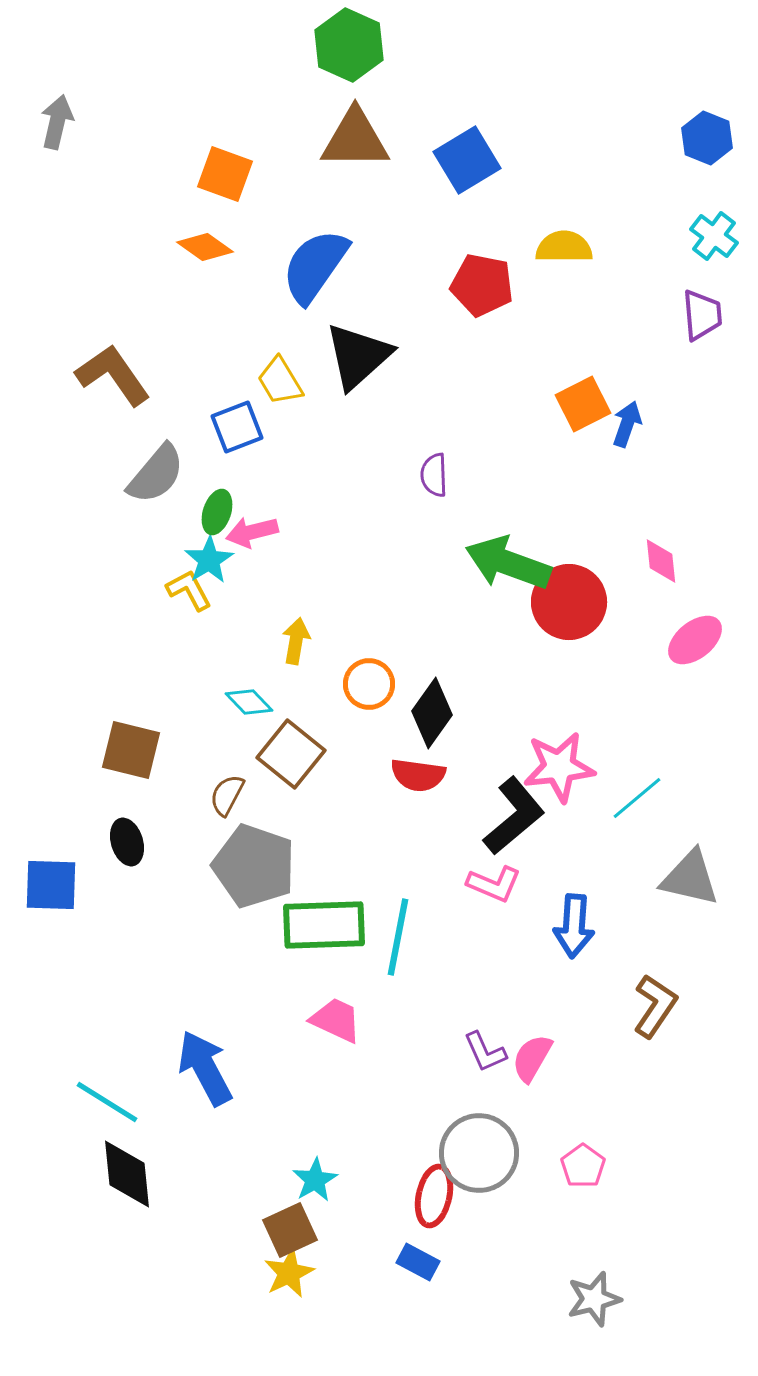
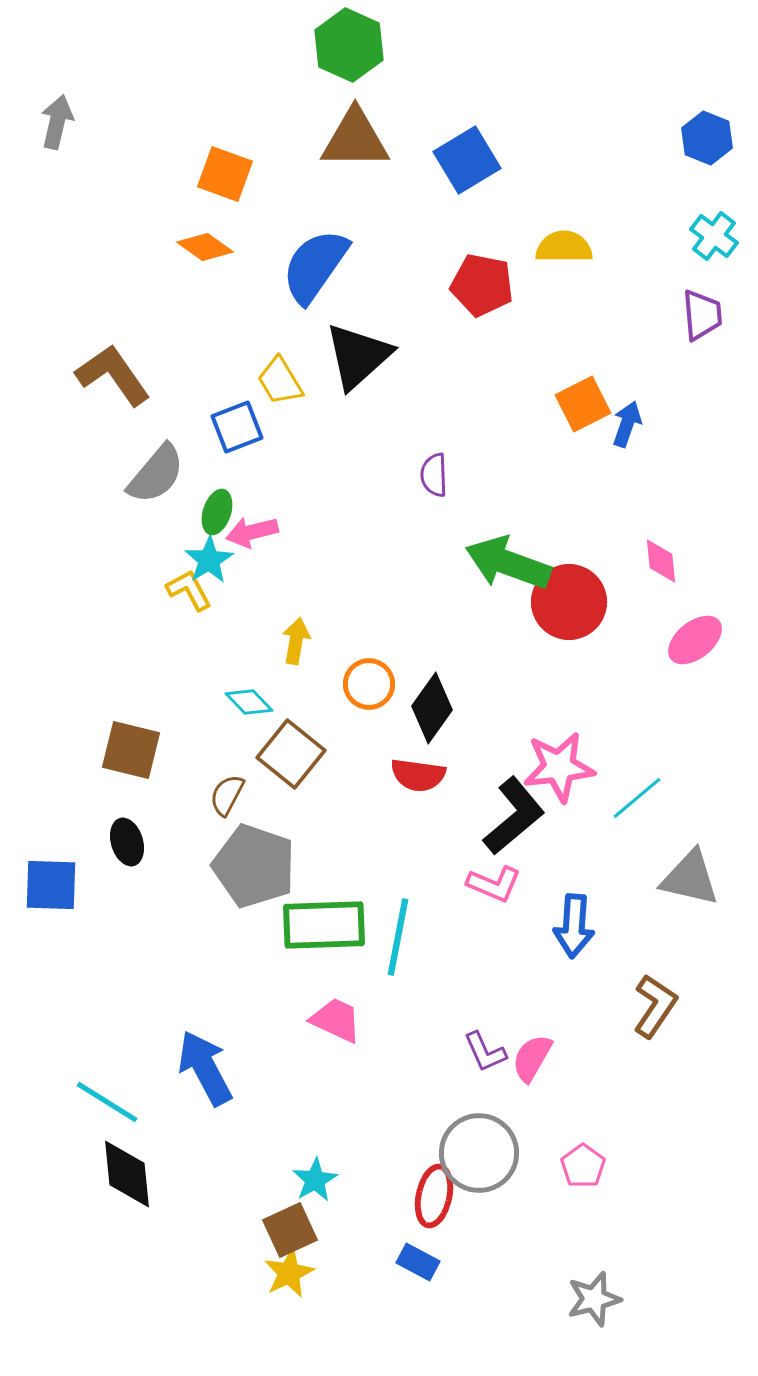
black diamond at (432, 713): moved 5 px up
